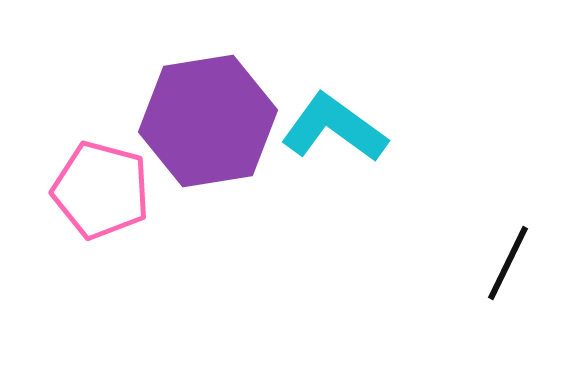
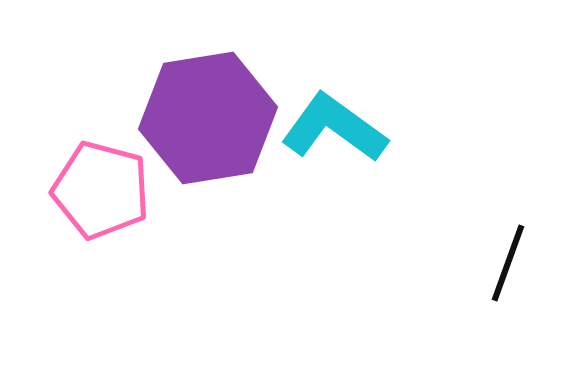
purple hexagon: moved 3 px up
black line: rotated 6 degrees counterclockwise
